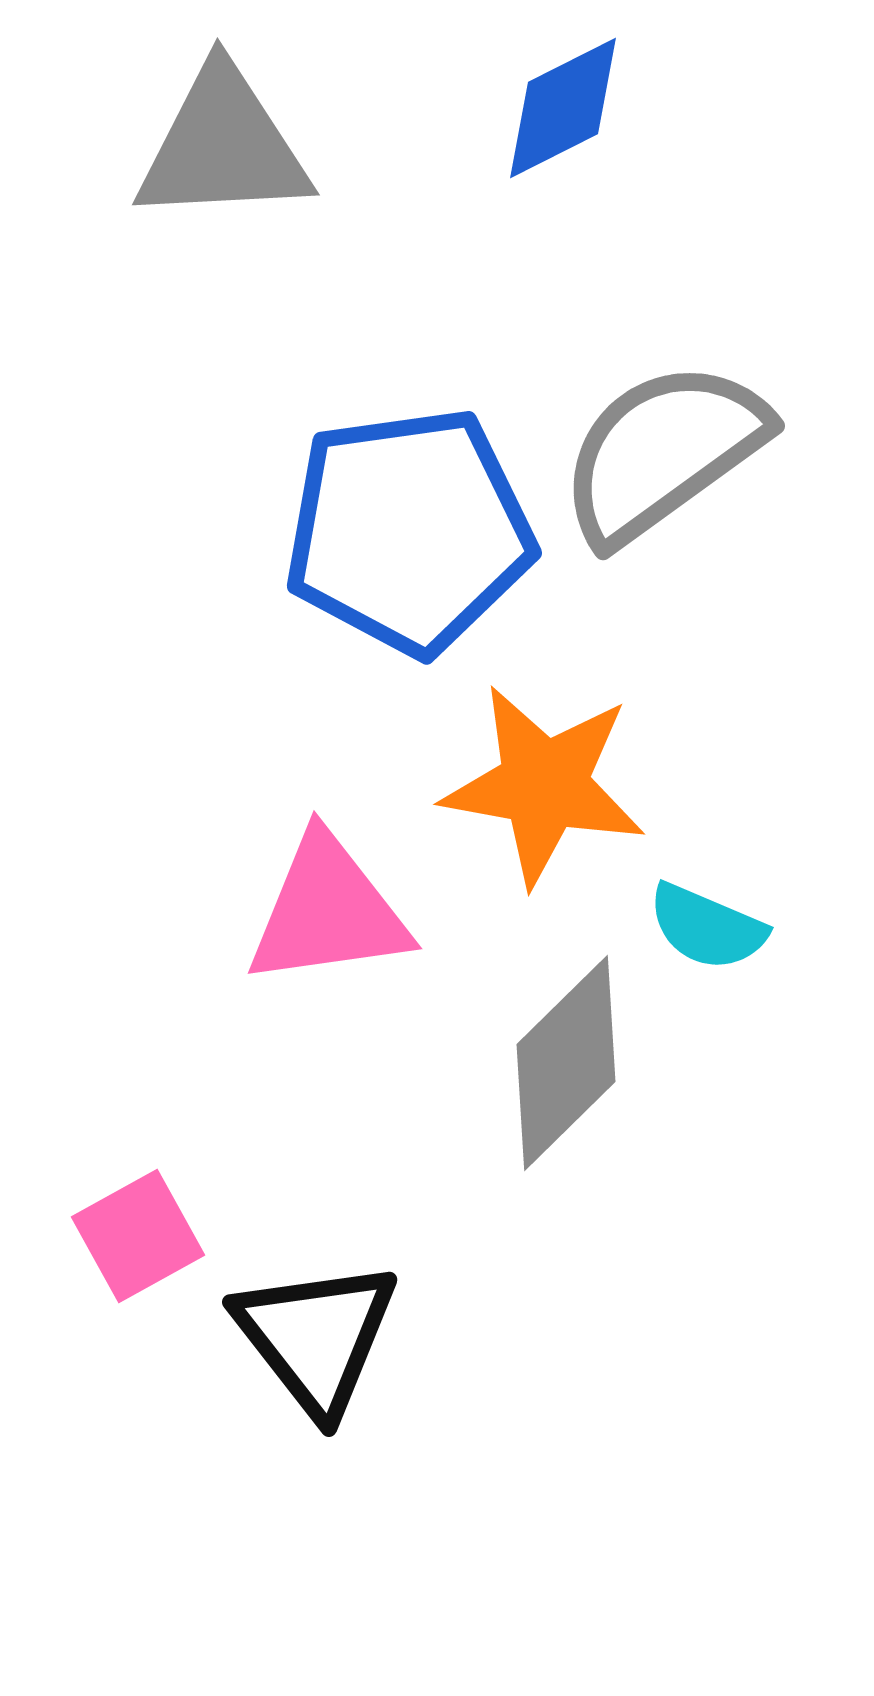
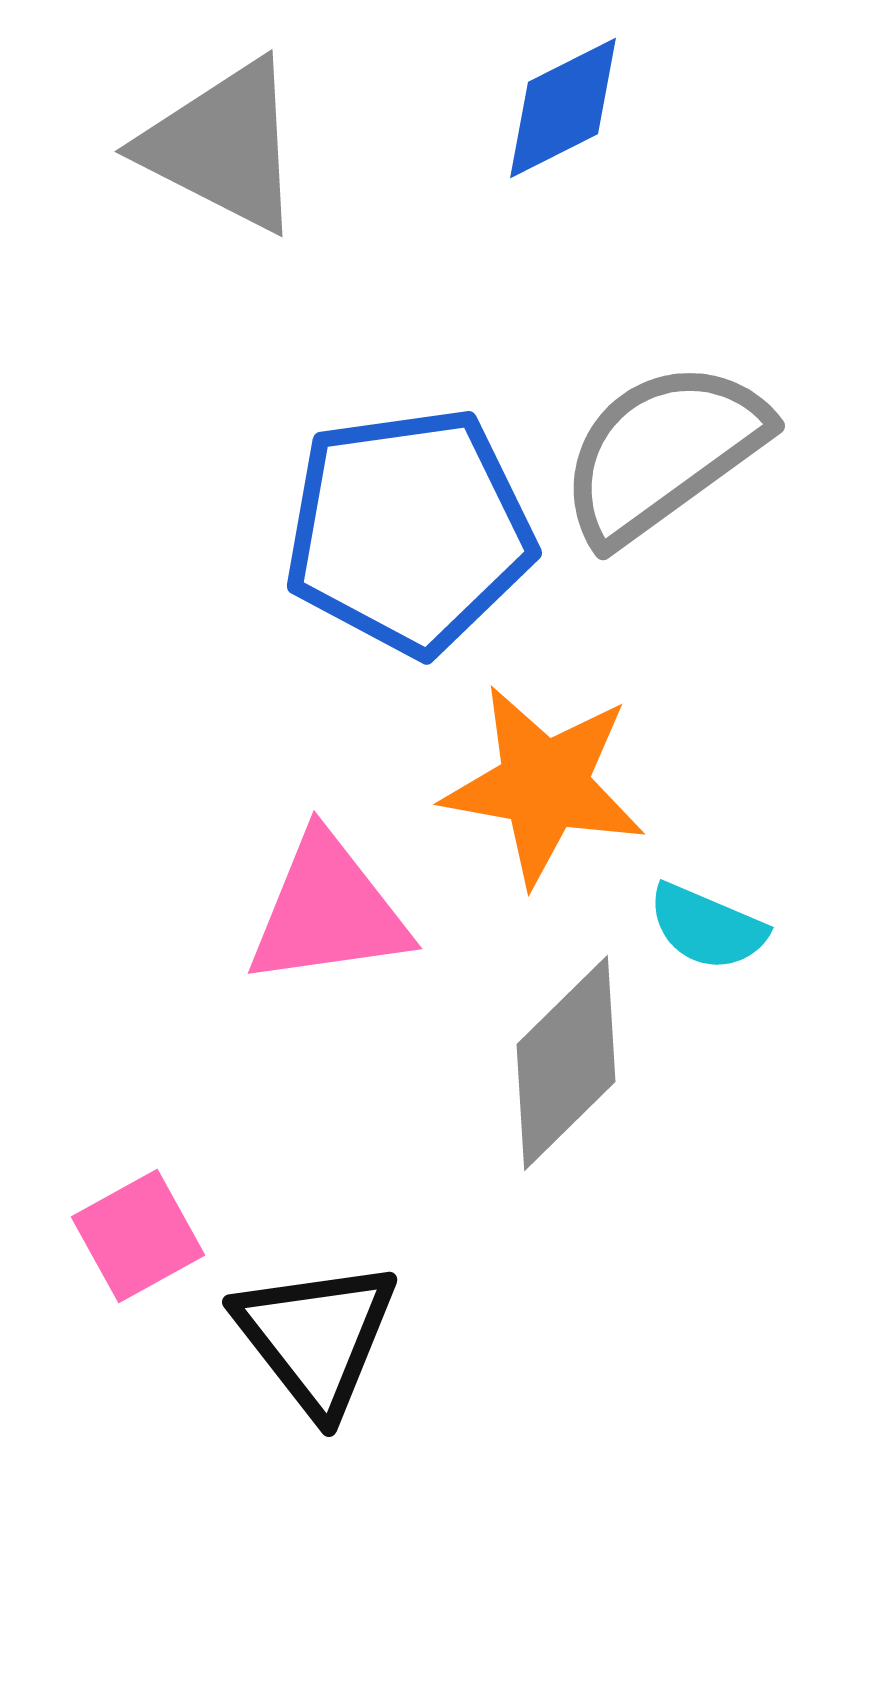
gray triangle: rotated 30 degrees clockwise
